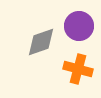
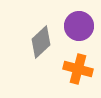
gray diamond: rotated 24 degrees counterclockwise
